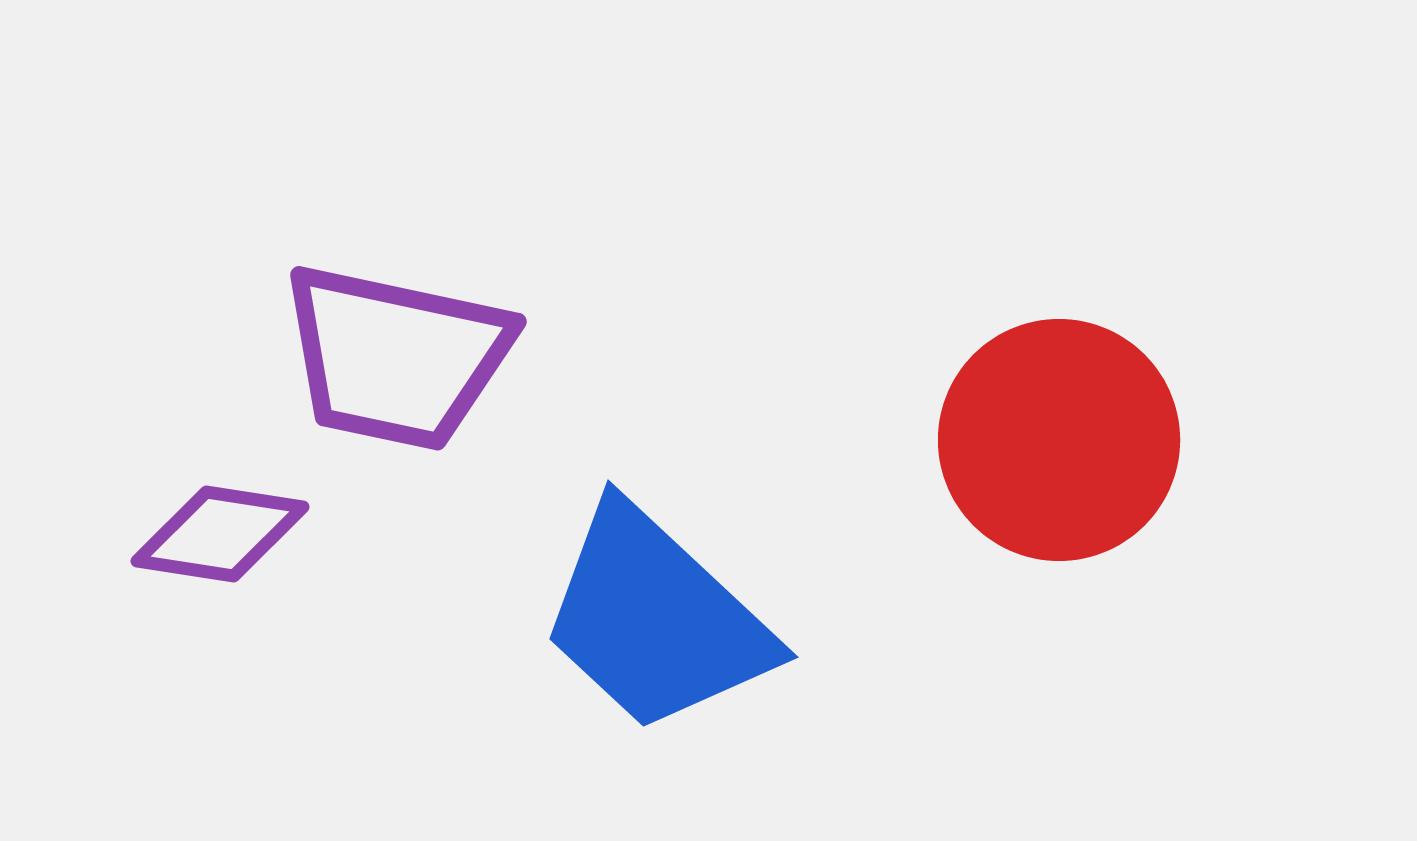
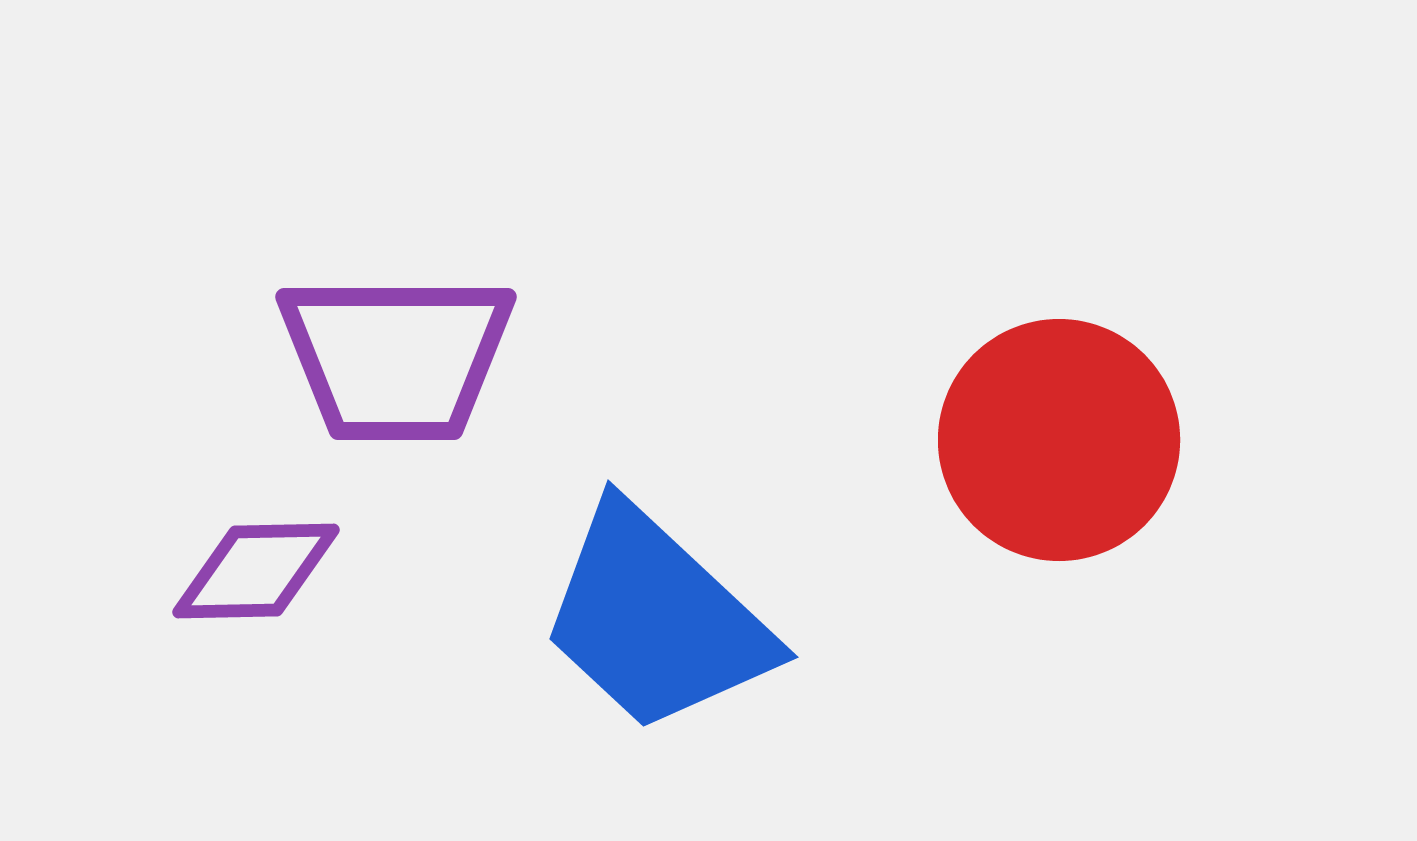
purple trapezoid: rotated 12 degrees counterclockwise
purple diamond: moved 36 px right, 37 px down; rotated 10 degrees counterclockwise
